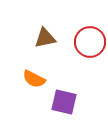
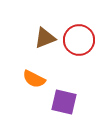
brown triangle: rotated 10 degrees counterclockwise
red circle: moved 11 px left, 2 px up
